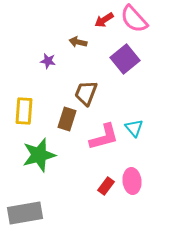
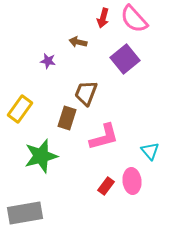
red arrow: moved 1 px left, 2 px up; rotated 42 degrees counterclockwise
yellow rectangle: moved 4 px left, 2 px up; rotated 32 degrees clockwise
brown rectangle: moved 1 px up
cyan triangle: moved 16 px right, 23 px down
green star: moved 2 px right, 1 px down
